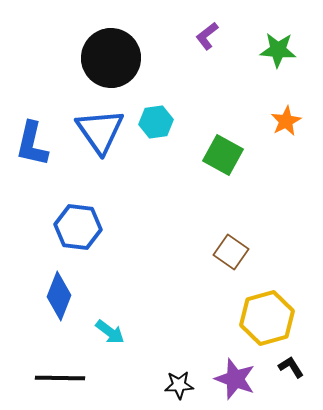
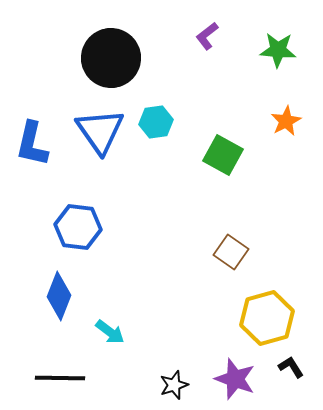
black star: moved 5 px left; rotated 16 degrees counterclockwise
